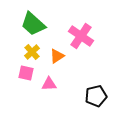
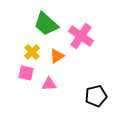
green trapezoid: moved 13 px right
